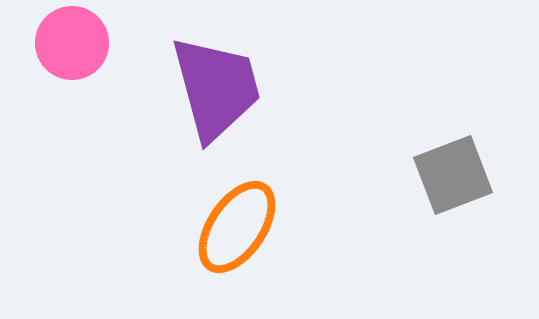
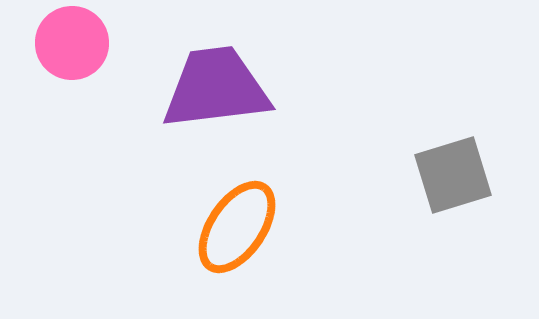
purple trapezoid: rotated 82 degrees counterclockwise
gray square: rotated 4 degrees clockwise
